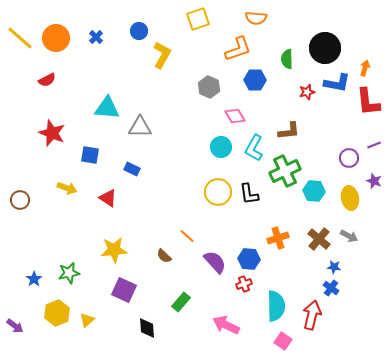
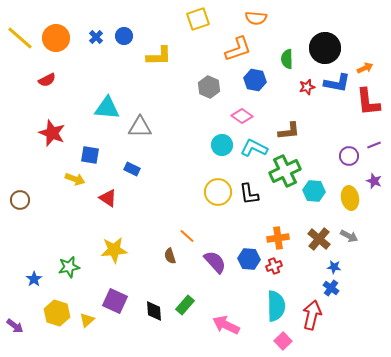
blue circle at (139, 31): moved 15 px left, 5 px down
yellow L-shape at (162, 55): moved 3 px left, 1 px down; rotated 60 degrees clockwise
orange arrow at (365, 68): rotated 49 degrees clockwise
blue hexagon at (255, 80): rotated 10 degrees clockwise
red star at (307, 92): moved 5 px up
pink diamond at (235, 116): moved 7 px right; rotated 25 degrees counterclockwise
cyan circle at (221, 147): moved 1 px right, 2 px up
cyan L-shape at (254, 148): rotated 88 degrees clockwise
purple circle at (349, 158): moved 2 px up
yellow arrow at (67, 188): moved 8 px right, 9 px up
orange cross at (278, 238): rotated 10 degrees clockwise
brown semicircle at (164, 256): moved 6 px right; rotated 28 degrees clockwise
green star at (69, 273): moved 6 px up
red cross at (244, 284): moved 30 px right, 18 px up
purple square at (124, 290): moved 9 px left, 11 px down
green rectangle at (181, 302): moved 4 px right, 3 px down
yellow hexagon at (57, 313): rotated 20 degrees counterclockwise
black diamond at (147, 328): moved 7 px right, 17 px up
pink square at (283, 341): rotated 12 degrees clockwise
